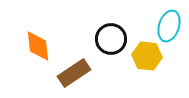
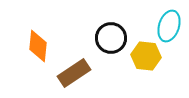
black circle: moved 1 px up
orange diamond: rotated 12 degrees clockwise
yellow hexagon: moved 1 px left
